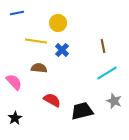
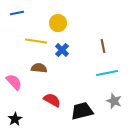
cyan line: rotated 20 degrees clockwise
black star: moved 1 px down
